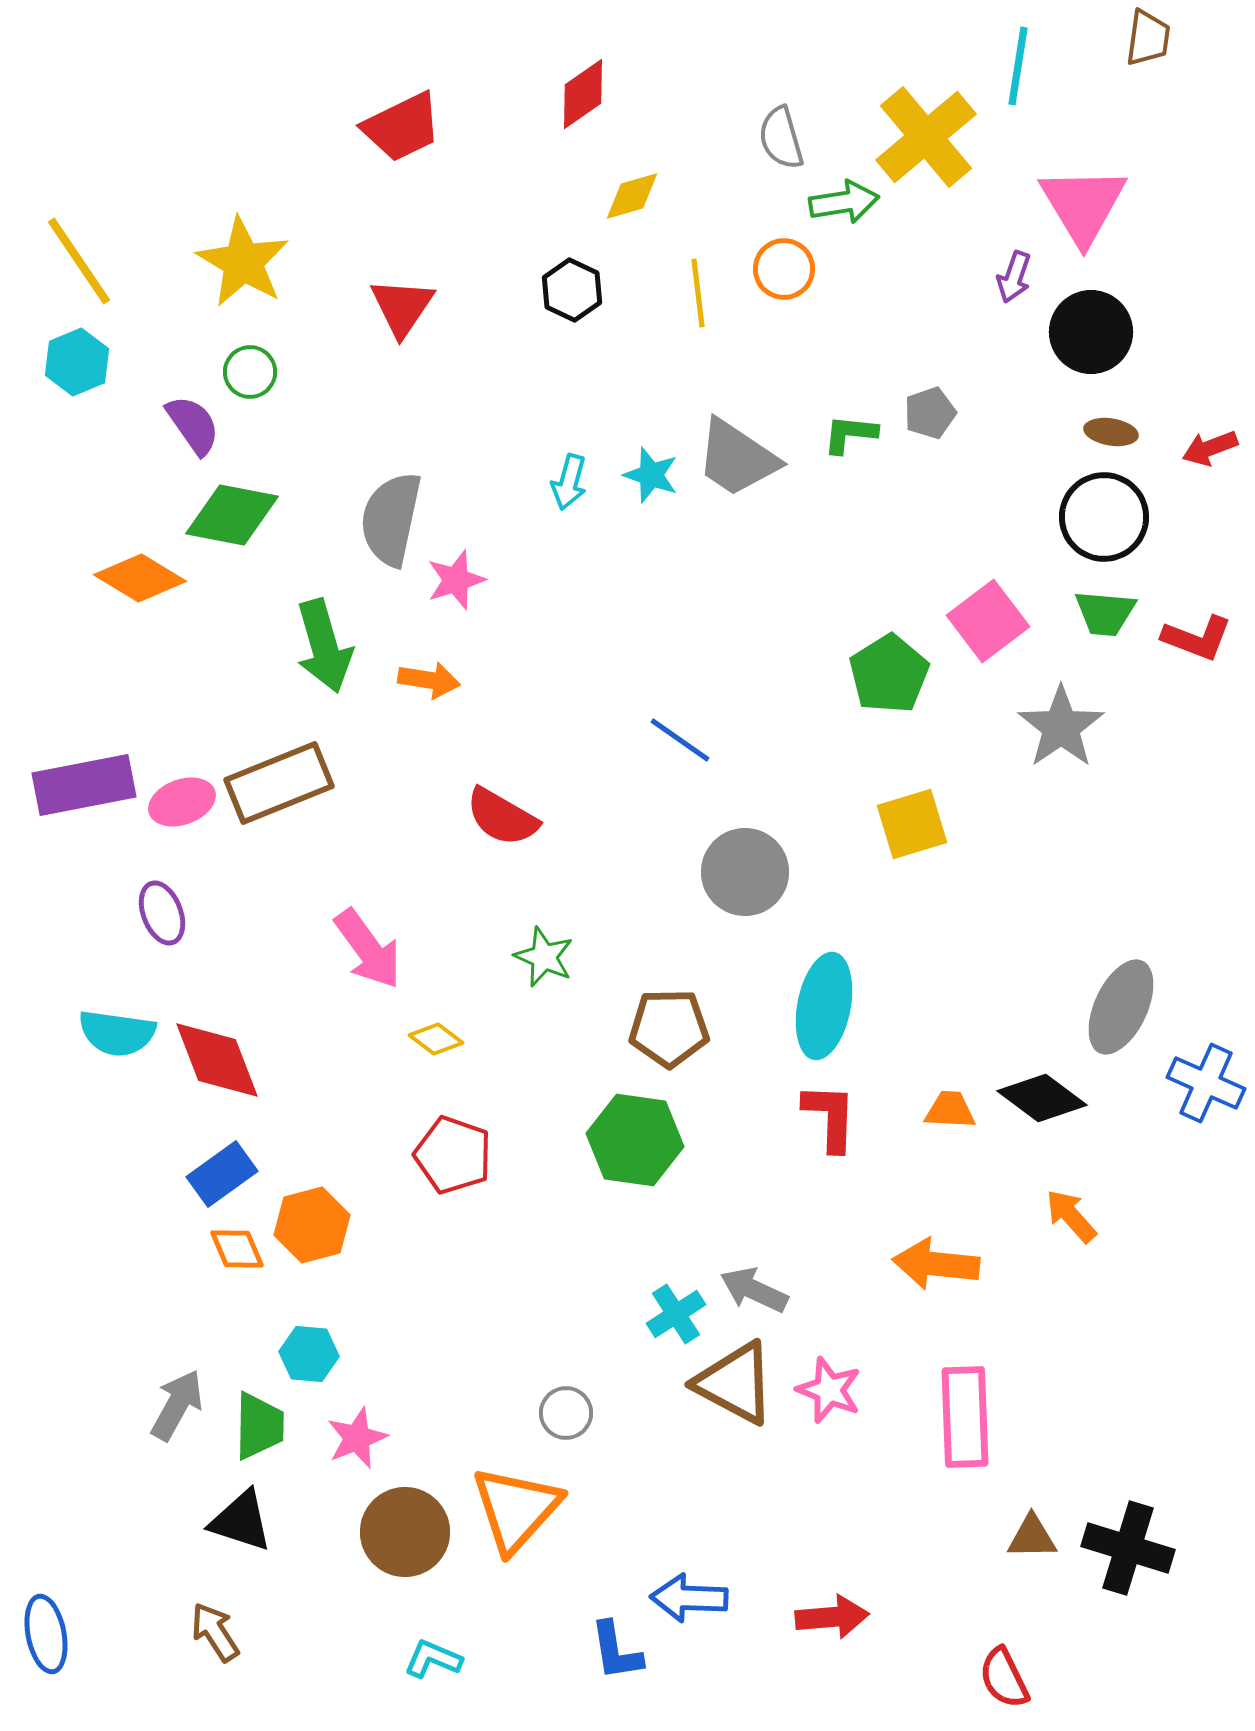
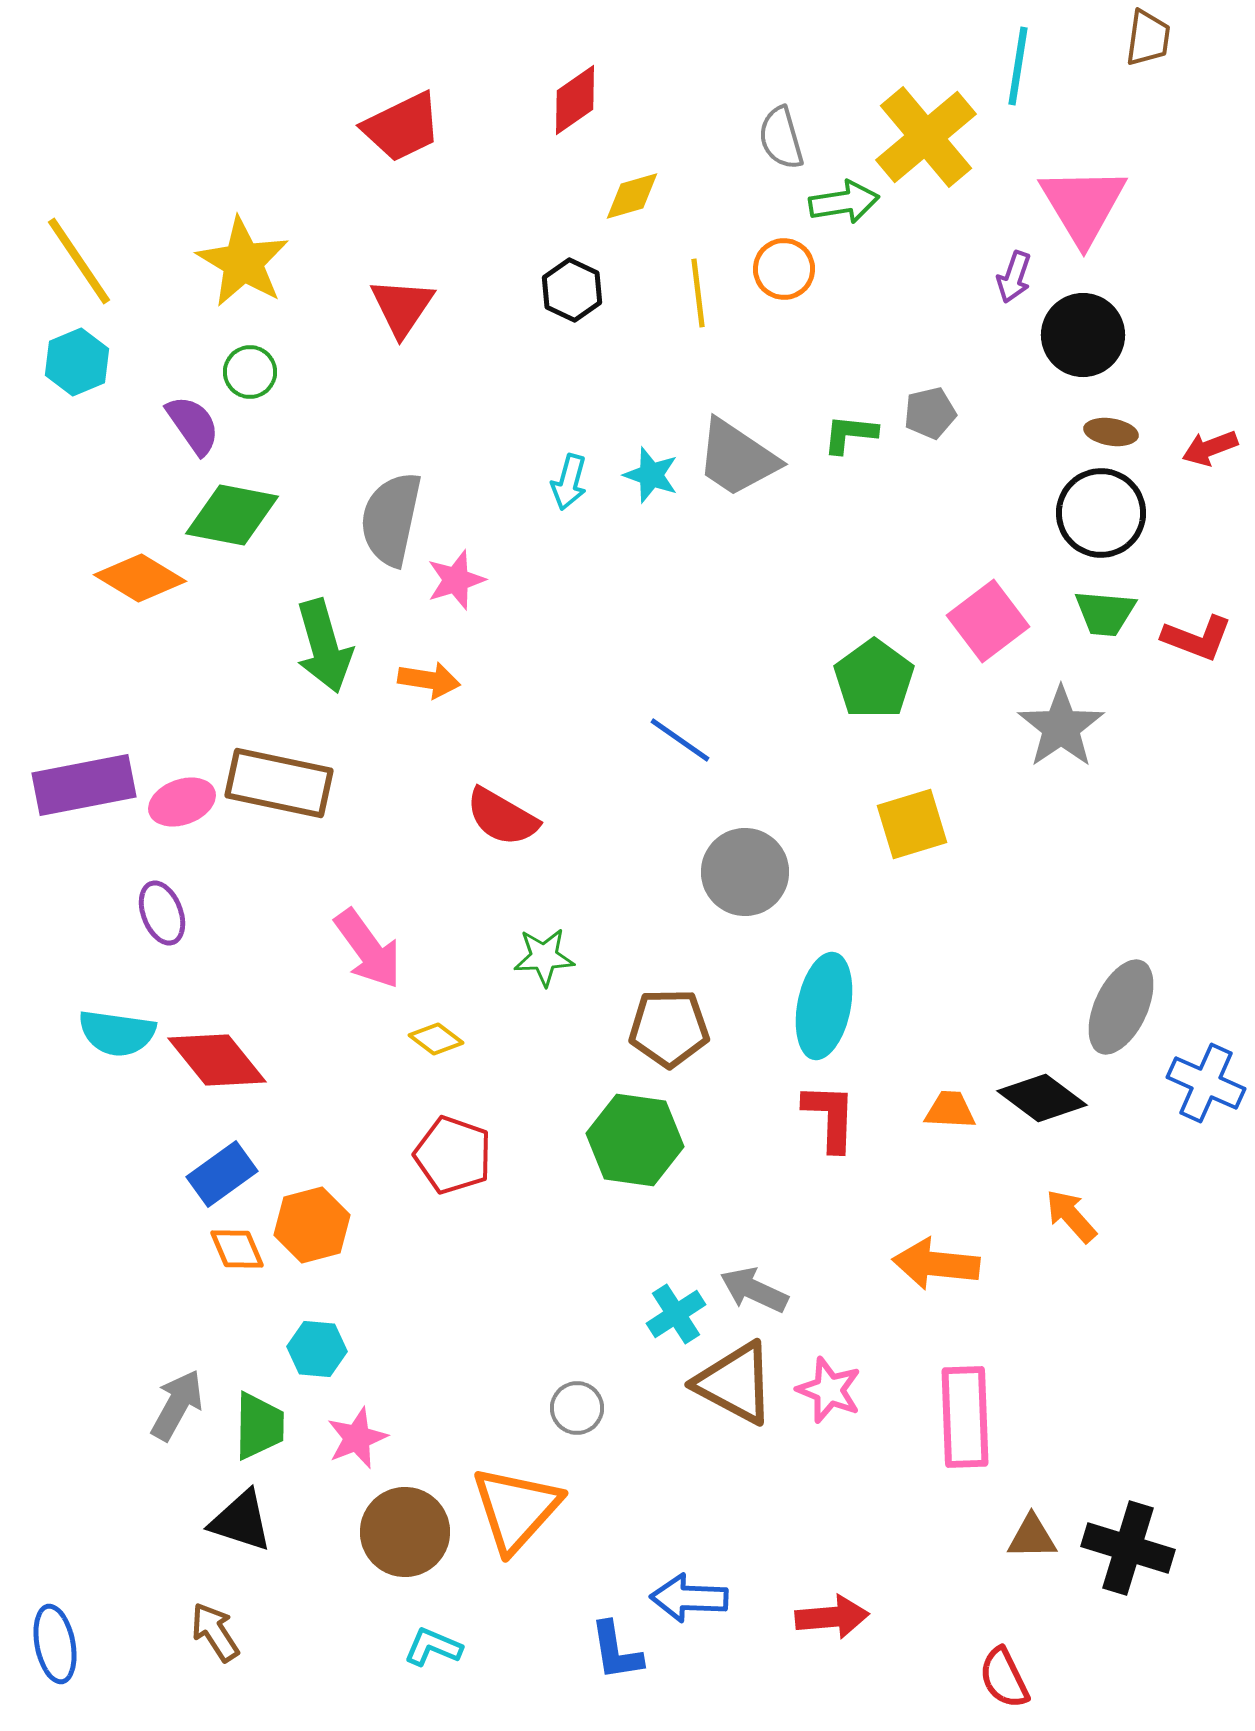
red diamond at (583, 94): moved 8 px left, 6 px down
black circle at (1091, 332): moved 8 px left, 3 px down
gray pentagon at (930, 413): rotated 6 degrees clockwise
black circle at (1104, 517): moved 3 px left, 4 px up
green pentagon at (889, 674): moved 15 px left, 5 px down; rotated 4 degrees counterclockwise
brown rectangle at (279, 783): rotated 34 degrees clockwise
green star at (544, 957): rotated 26 degrees counterclockwise
red diamond at (217, 1060): rotated 18 degrees counterclockwise
cyan hexagon at (309, 1354): moved 8 px right, 5 px up
gray circle at (566, 1413): moved 11 px right, 5 px up
blue ellipse at (46, 1634): moved 9 px right, 10 px down
cyan L-shape at (433, 1659): moved 12 px up
